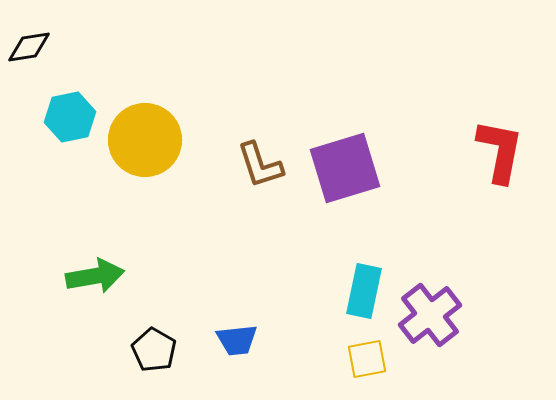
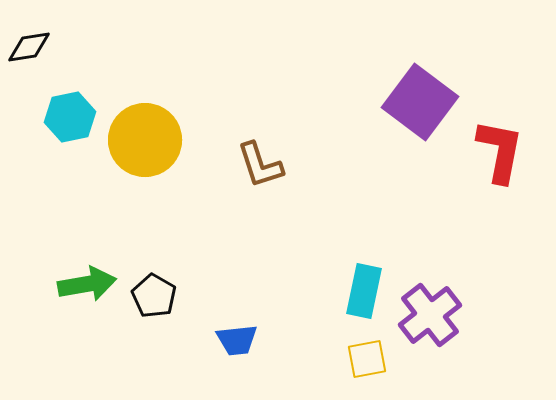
purple square: moved 75 px right, 66 px up; rotated 36 degrees counterclockwise
green arrow: moved 8 px left, 8 px down
black pentagon: moved 54 px up
